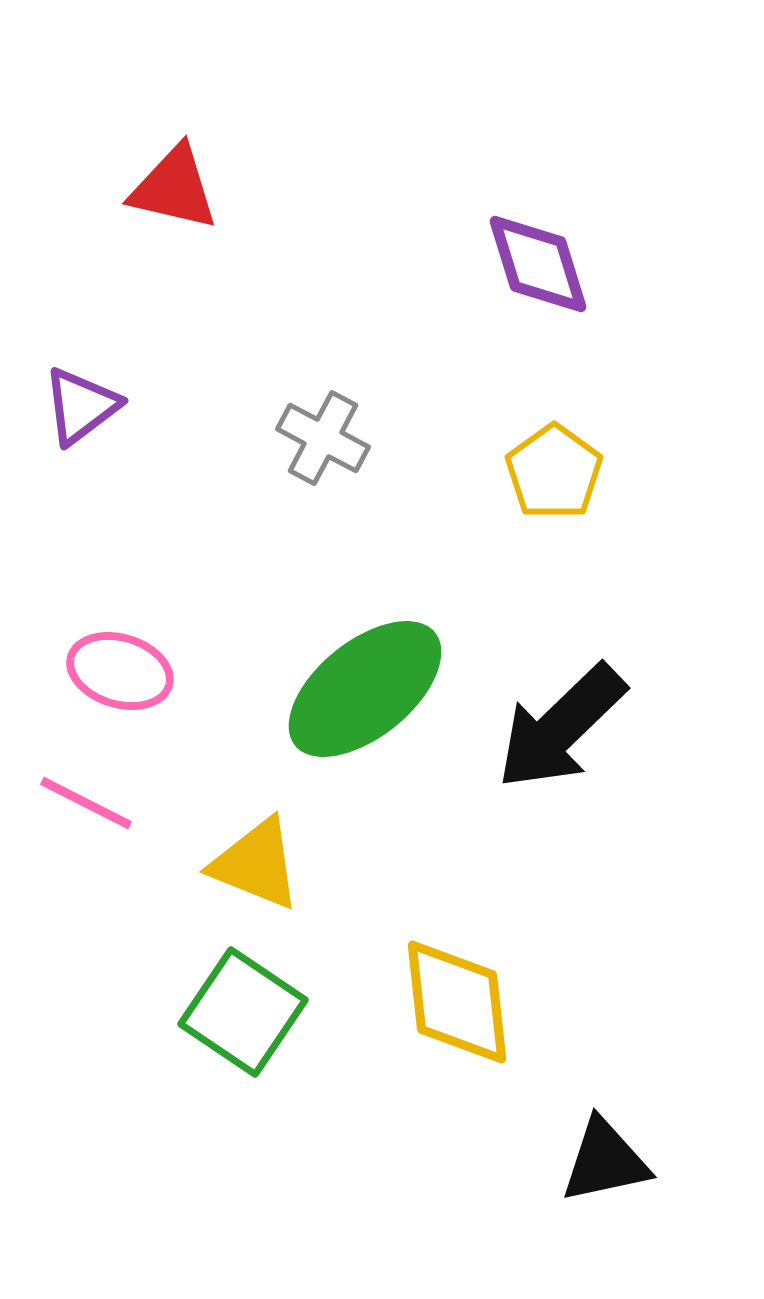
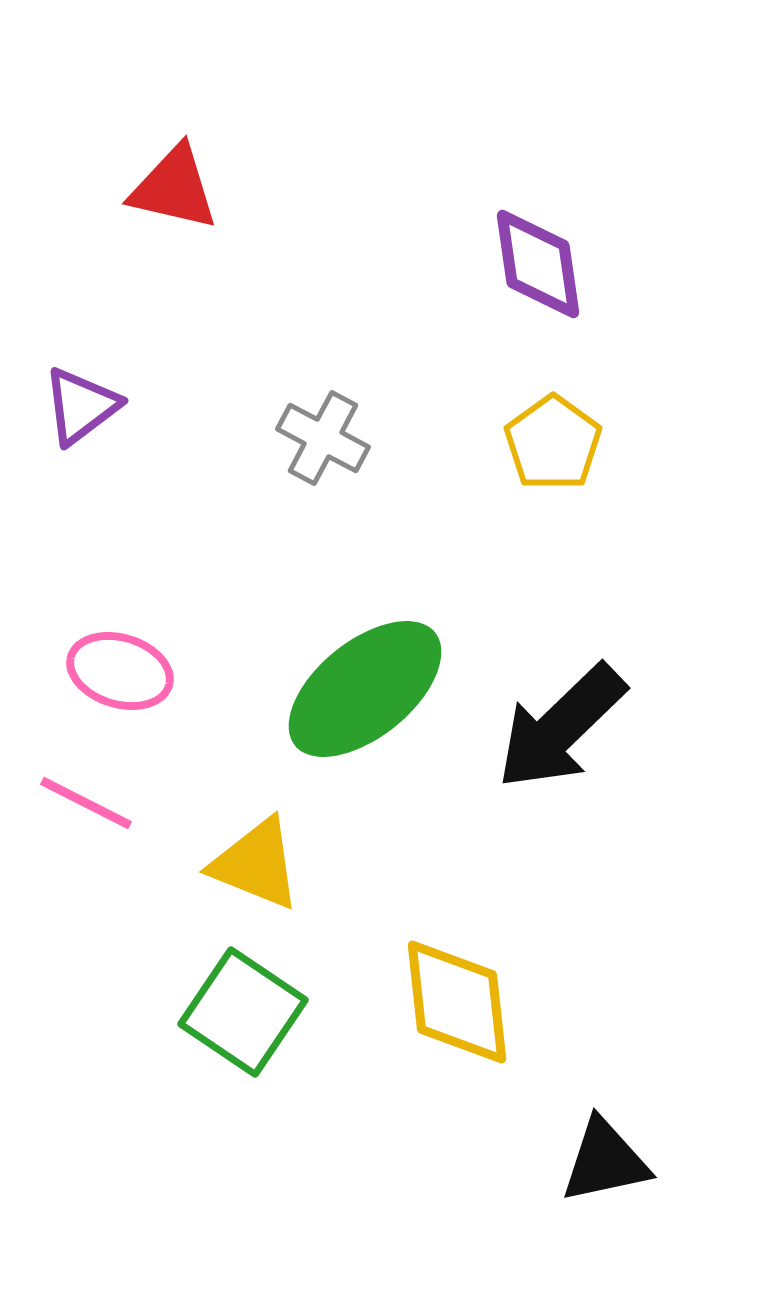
purple diamond: rotated 9 degrees clockwise
yellow pentagon: moved 1 px left, 29 px up
